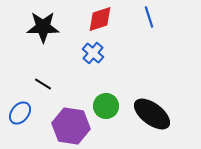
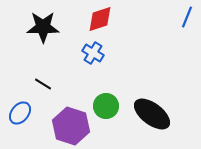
blue line: moved 38 px right; rotated 40 degrees clockwise
blue cross: rotated 10 degrees counterclockwise
purple hexagon: rotated 9 degrees clockwise
